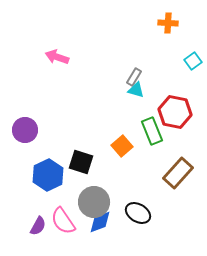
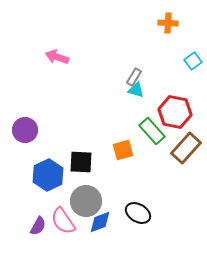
green rectangle: rotated 20 degrees counterclockwise
orange square: moved 1 px right, 4 px down; rotated 25 degrees clockwise
black square: rotated 15 degrees counterclockwise
brown rectangle: moved 8 px right, 25 px up
gray circle: moved 8 px left, 1 px up
